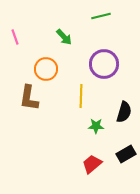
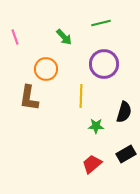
green line: moved 7 px down
